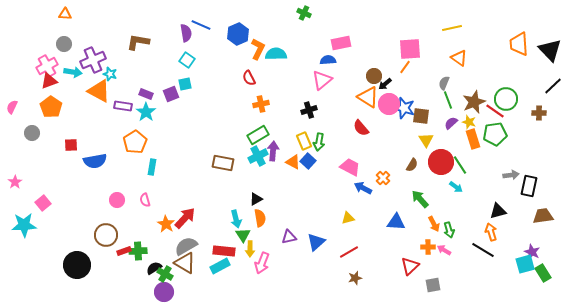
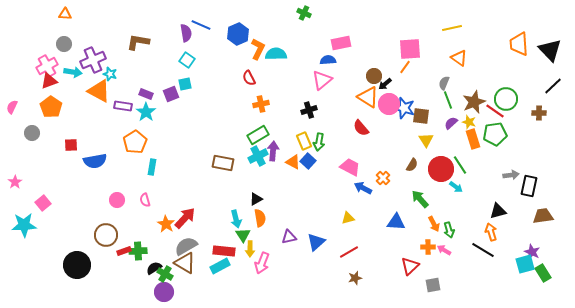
red circle at (441, 162): moved 7 px down
